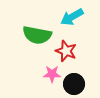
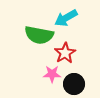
cyan arrow: moved 6 px left, 1 px down
green semicircle: moved 2 px right
red star: moved 1 px left, 2 px down; rotated 20 degrees clockwise
